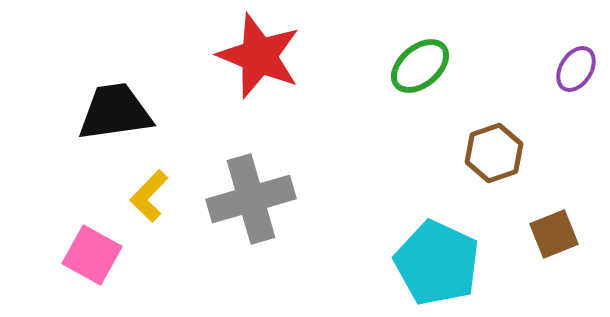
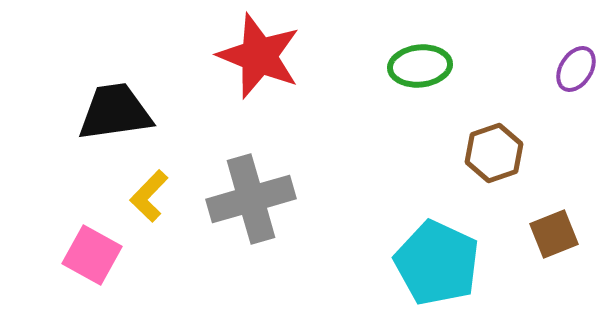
green ellipse: rotated 34 degrees clockwise
